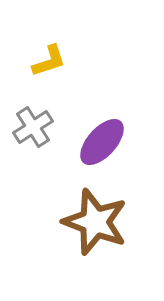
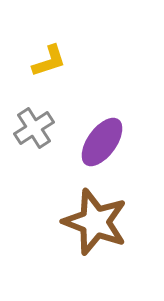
gray cross: moved 1 px right, 1 px down
purple ellipse: rotated 6 degrees counterclockwise
